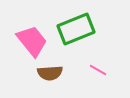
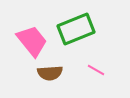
pink line: moved 2 px left
